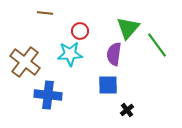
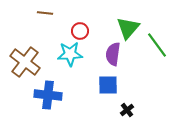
purple semicircle: moved 1 px left
